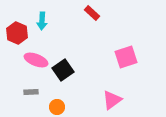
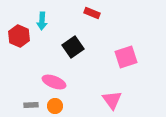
red rectangle: rotated 21 degrees counterclockwise
red hexagon: moved 2 px right, 3 px down
pink ellipse: moved 18 px right, 22 px down
black square: moved 10 px right, 23 px up
gray rectangle: moved 13 px down
pink triangle: rotated 30 degrees counterclockwise
orange circle: moved 2 px left, 1 px up
